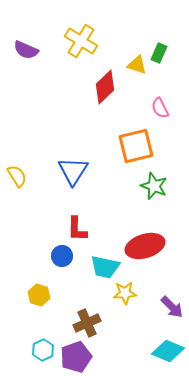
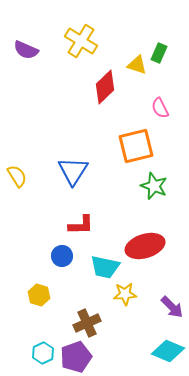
red L-shape: moved 4 px right, 4 px up; rotated 92 degrees counterclockwise
yellow star: moved 1 px down
cyan hexagon: moved 3 px down
